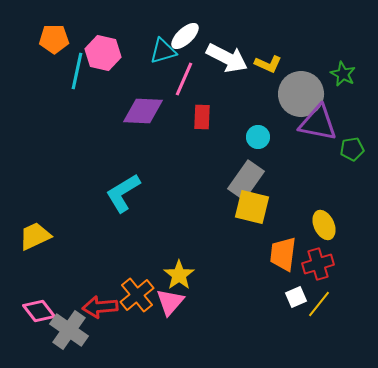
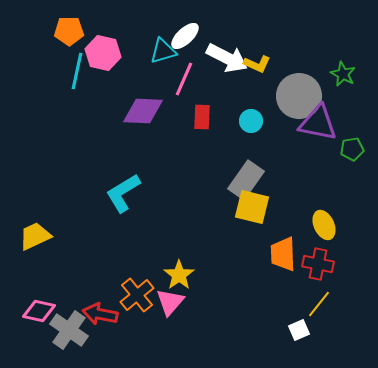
orange pentagon: moved 15 px right, 8 px up
yellow L-shape: moved 11 px left
gray circle: moved 2 px left, 2 px down
cyan circle: moved 7 px left, 16 px up
orange trapezoid: rotated 9 degrees counterclockwise
red cross: rotated 28 degrees clockwise
white square: moved 3 px right, 33 px down
red arrow: moved 7 px down; rotated 16 degrees clockwise
pink diamond: rotated 40 degrees counterclockwise
